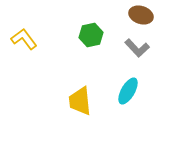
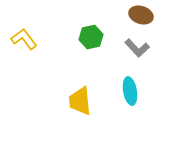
green hexagon: moved 2 px down
cyan ellipse: moved 2 px right; rotated 40 degrees counterclockwise
